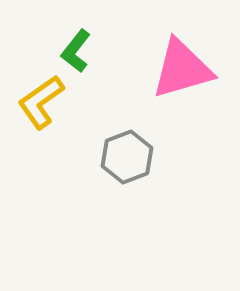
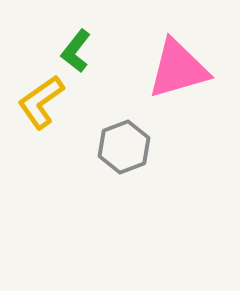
pink triangle: moved 4 px left
gray hexagon: moved 3 px left, 10 px up
